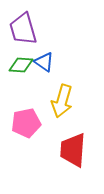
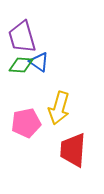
purple trapezoid: moved 1 px left, 8 px down
blue triangle: moved 5 px left
yellow arrow: moved 3 px left, 7 px down
